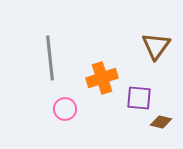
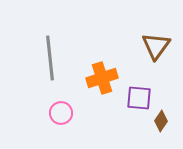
pink circle: moved 4 px left, 4 px down
brown diamond: moved 1 px up; rotated 70 degrees counterclockwise
